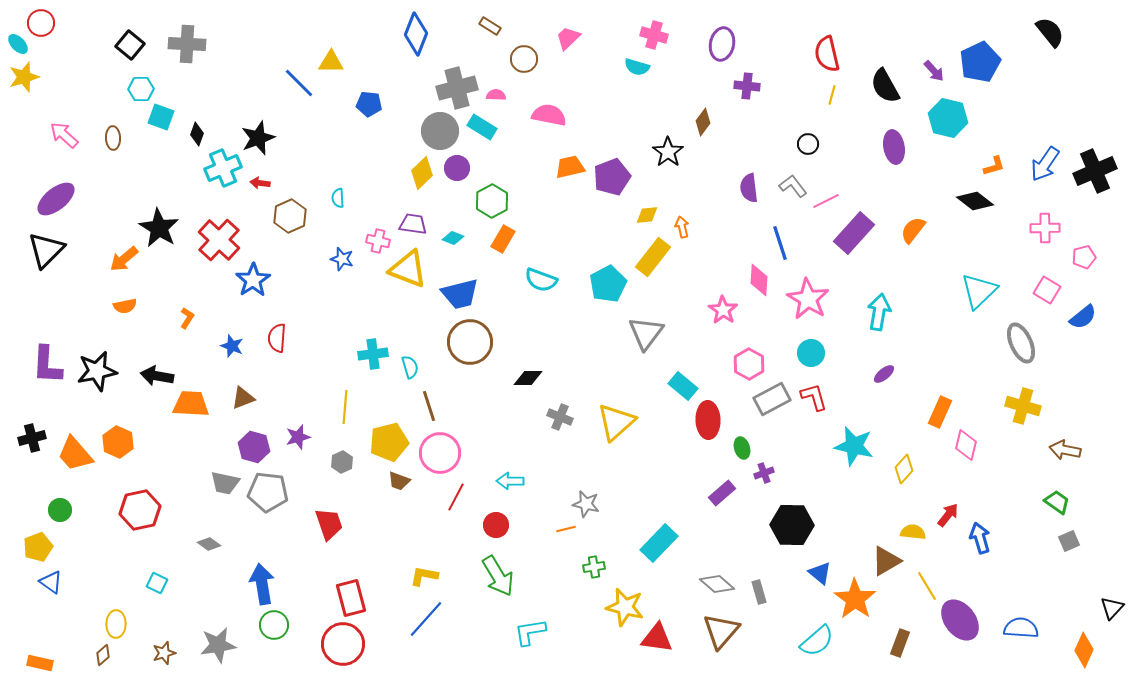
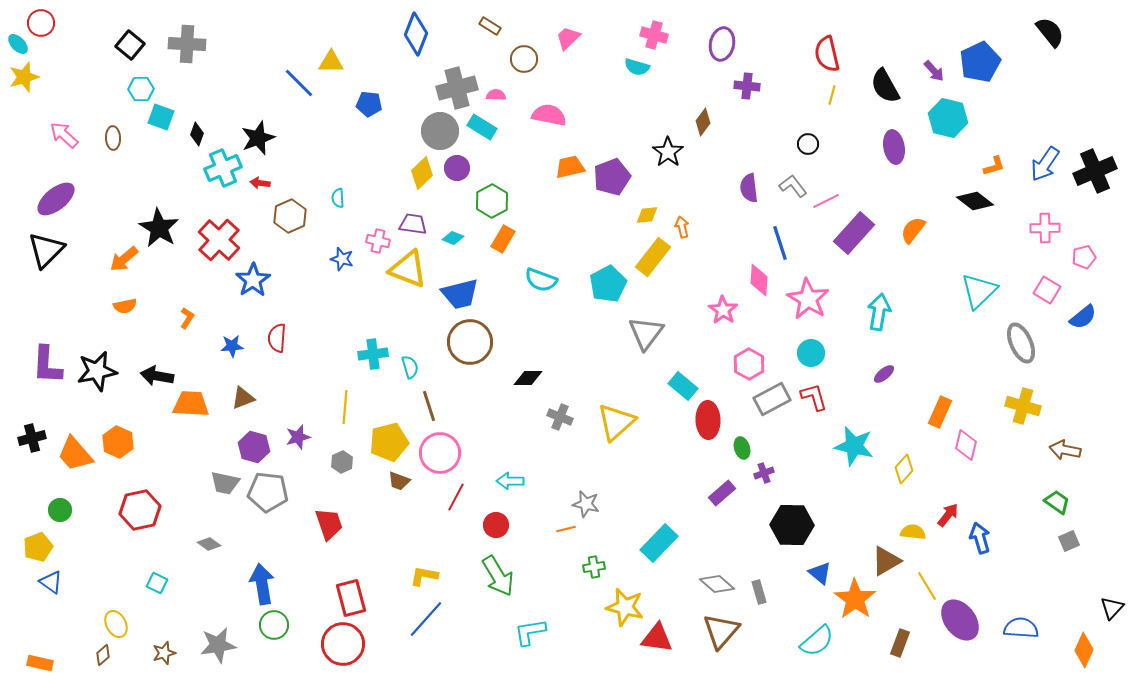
blue star at (232, 346): rotated 25 degrees counterclockwise
yellow ellipse at (116, 624): rotated 28 degrees counterclockwise
